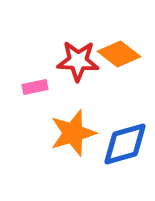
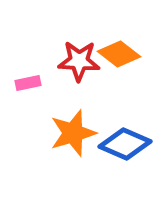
red star: moved 1 px right
pink rectangle: moved 7 px left, 4 px up
blue diamond: rotated 39 degrees clockwise
